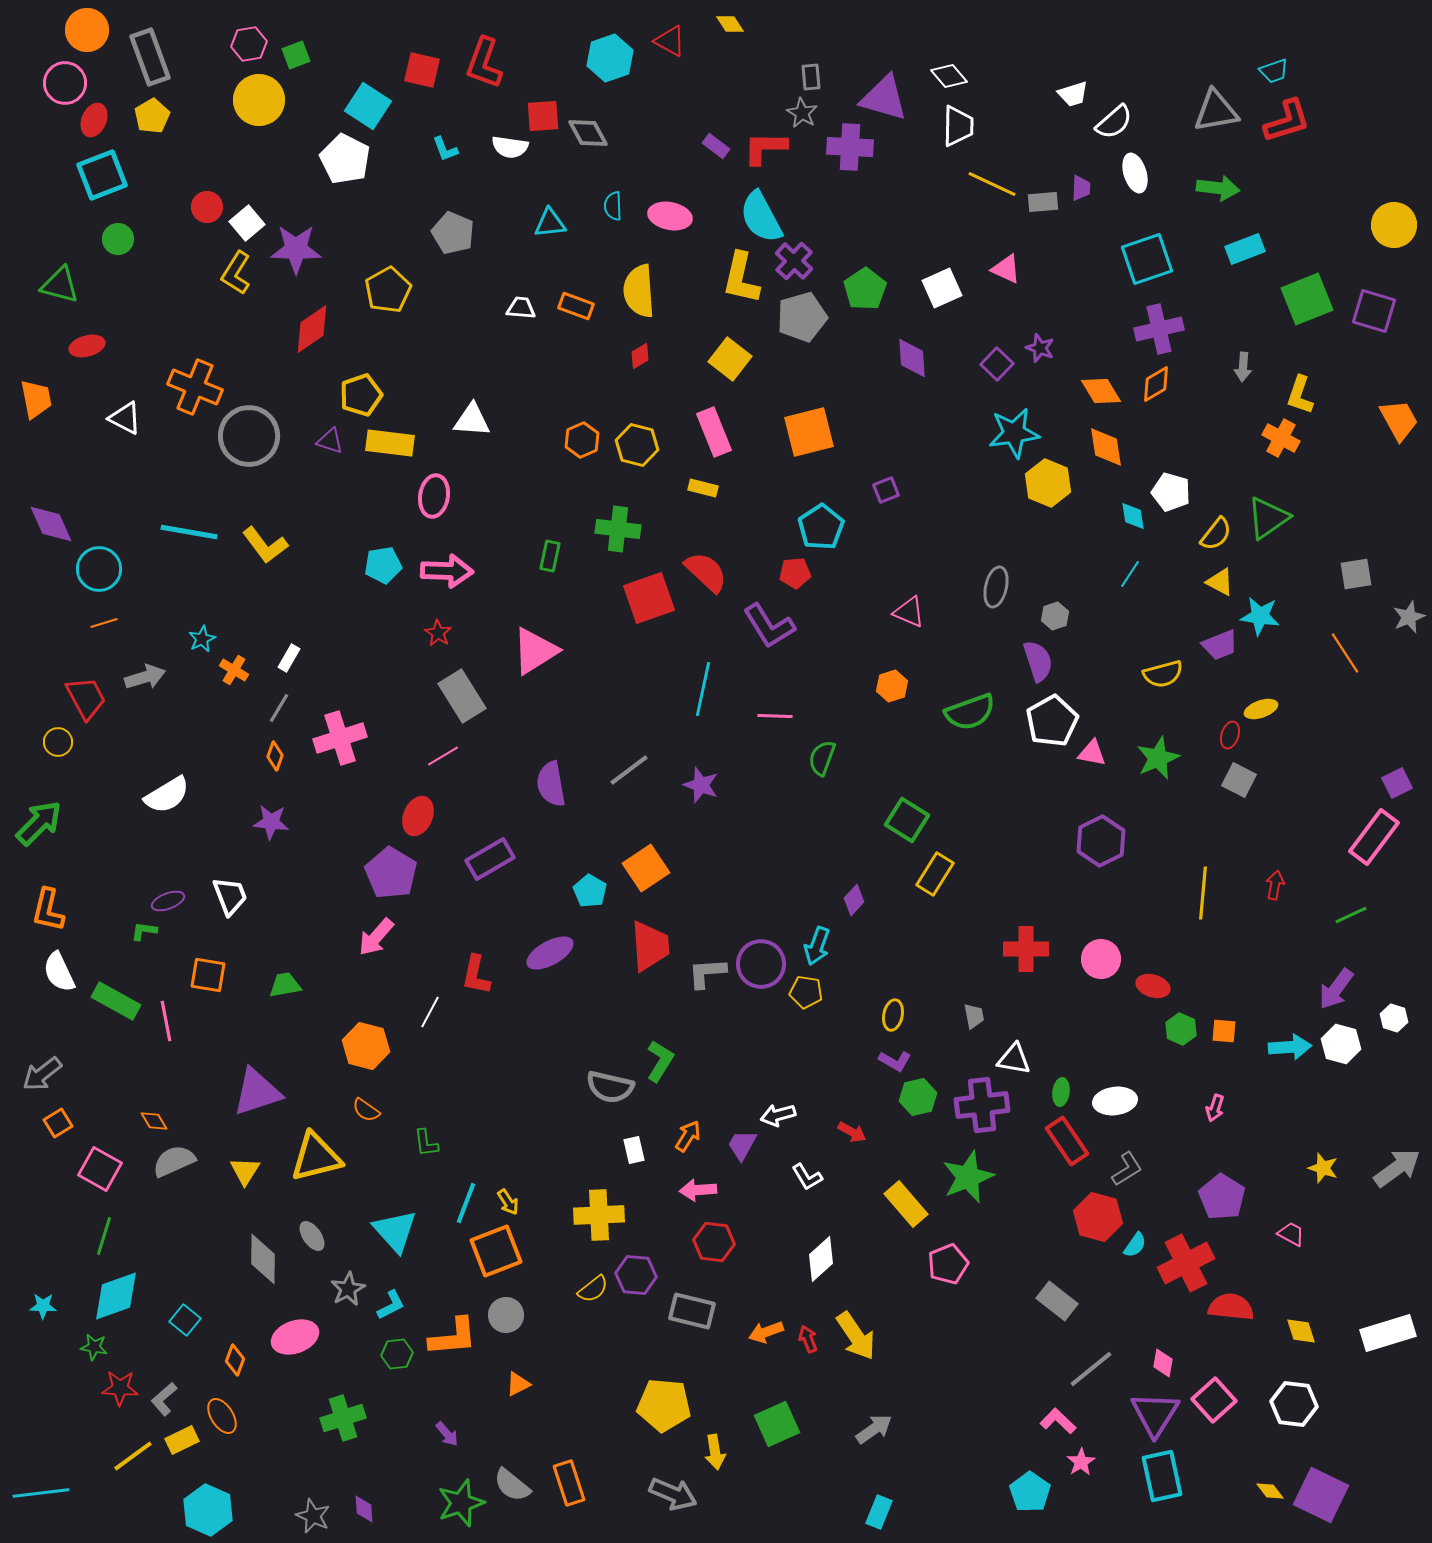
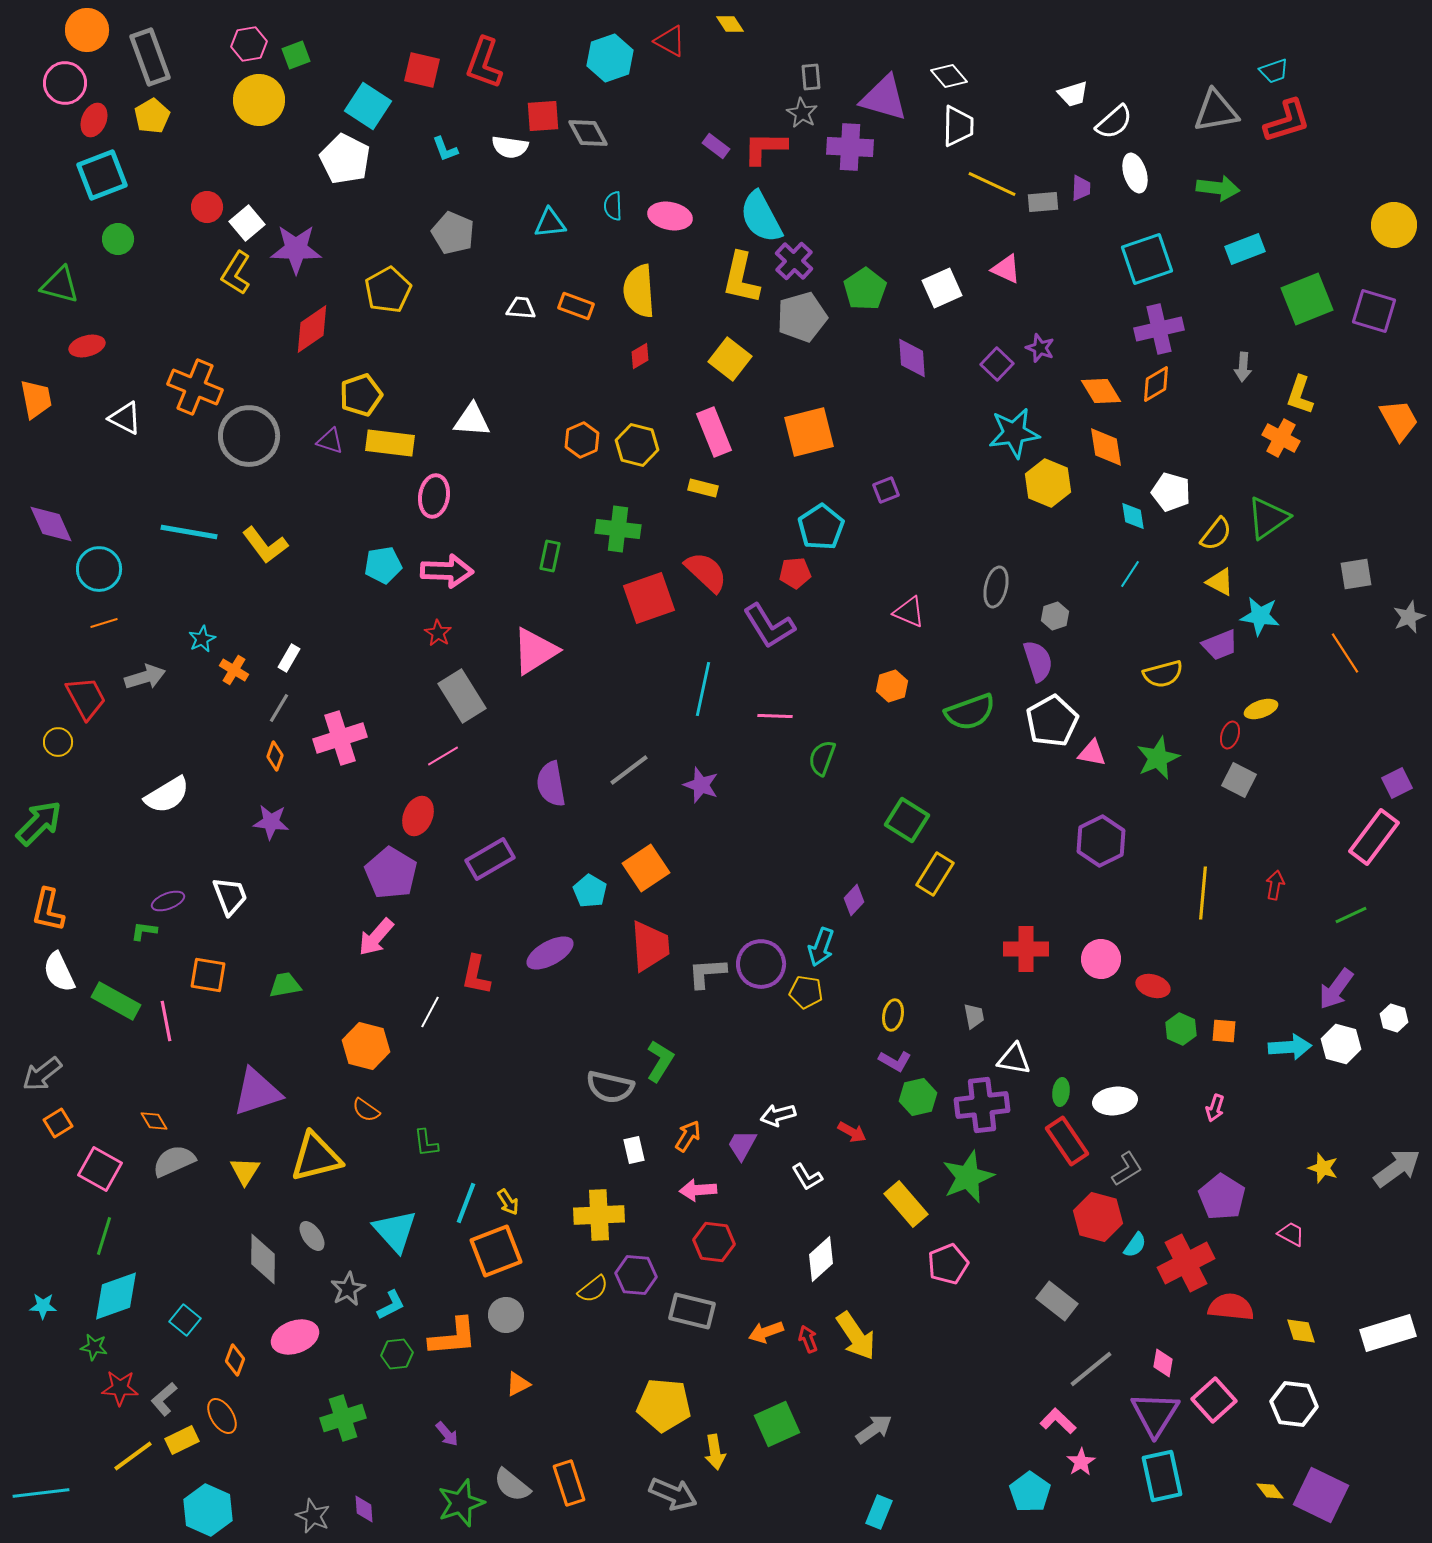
cyan arrow at (817, 946): moved 4 px right, 1 px down
